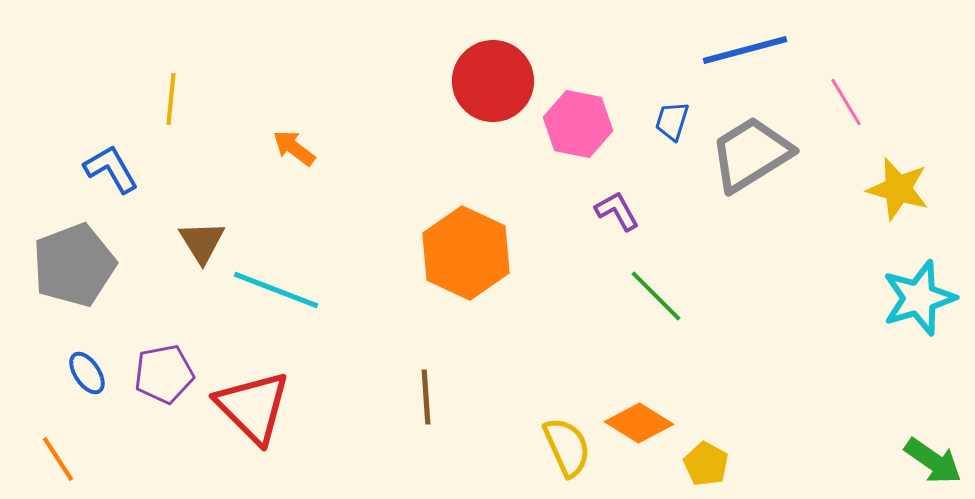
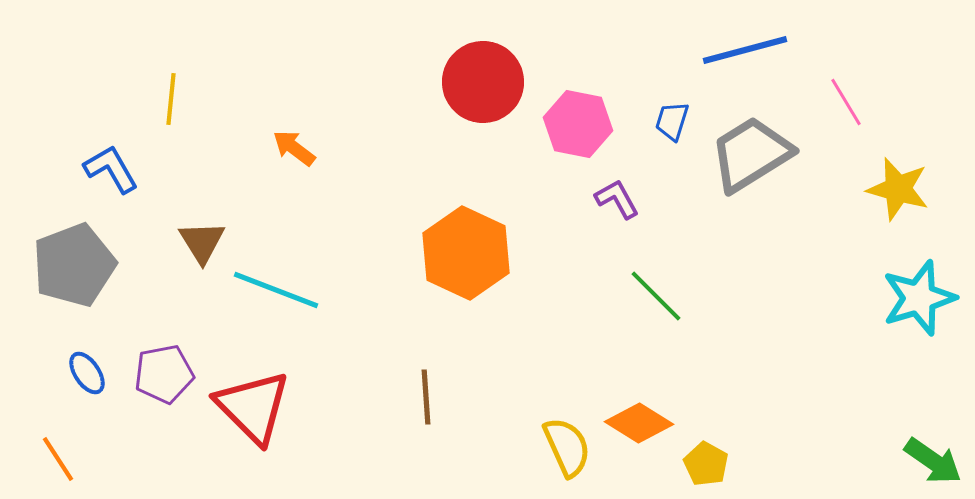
red circle: moved 10 px left, 1 px down
purple L-shape: moved 12 px up
